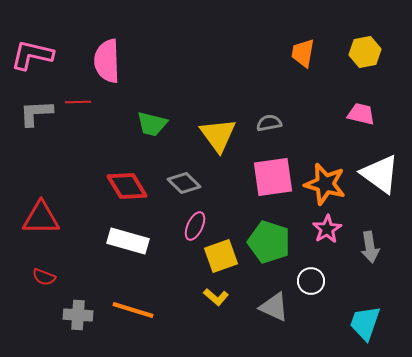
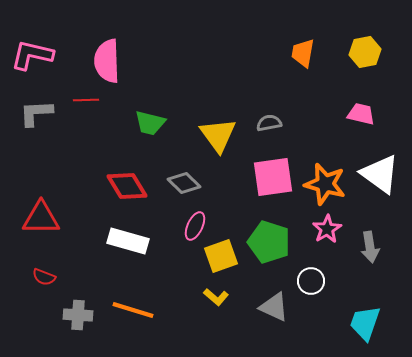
red line: moved 8 px right, 2 px up
green trapezoid: moved 2 px left, 1 px up
